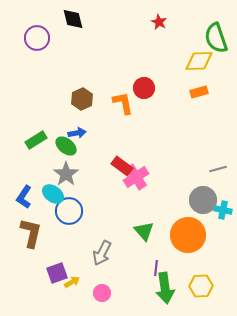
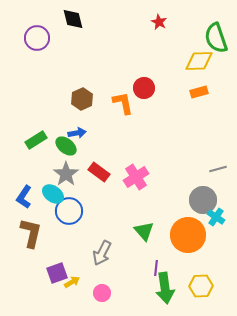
red rectangle: moved 23 px left, 6 px down
cyan cross: moved 7 px left, 7 px down; rotated 24 degrees clockwise
